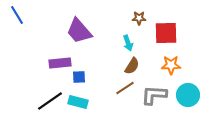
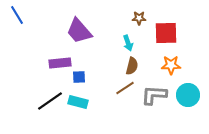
brown semicircle: rotated 18 degrees counterclockwise
